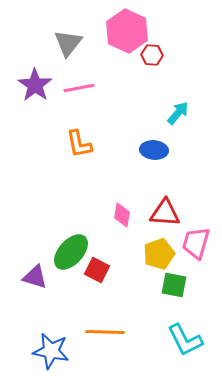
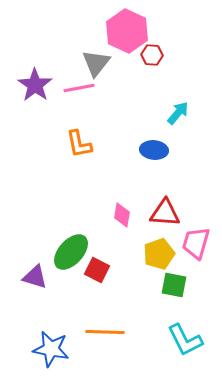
gray triangle: moved 28 px right, 20 px down
blue star: moved 2 px up
